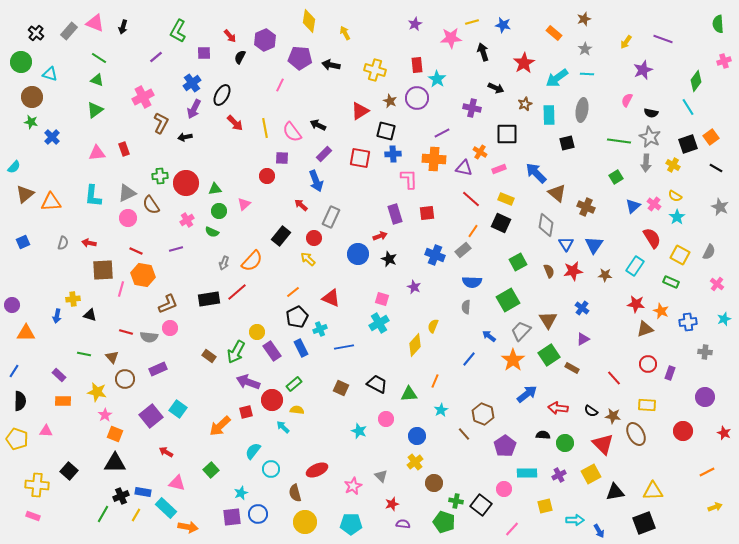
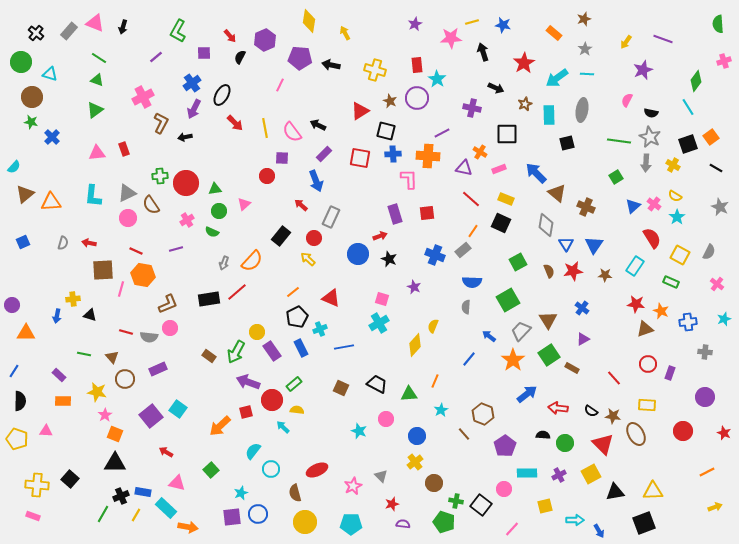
orange cross at (434, 159): moved 6 px left, 3 px up
black square at (69, 471): moved 1 px right, 8 px down
